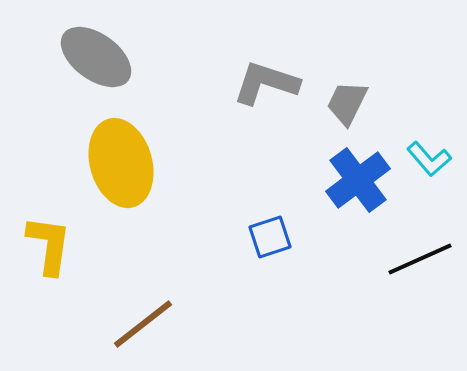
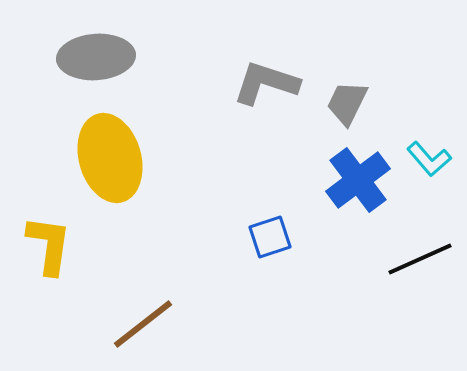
gray ellipse: rotated 40 degrees counterclockwise
yellow ellipse: moved 11 px left, 5 px up
